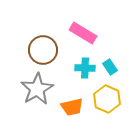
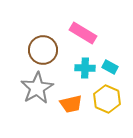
cyan rectangle: rotated 28 degrees counterclockwise
gray star: moved 1 px up
orange trapezoid: moved 1 px left, 3 px up
